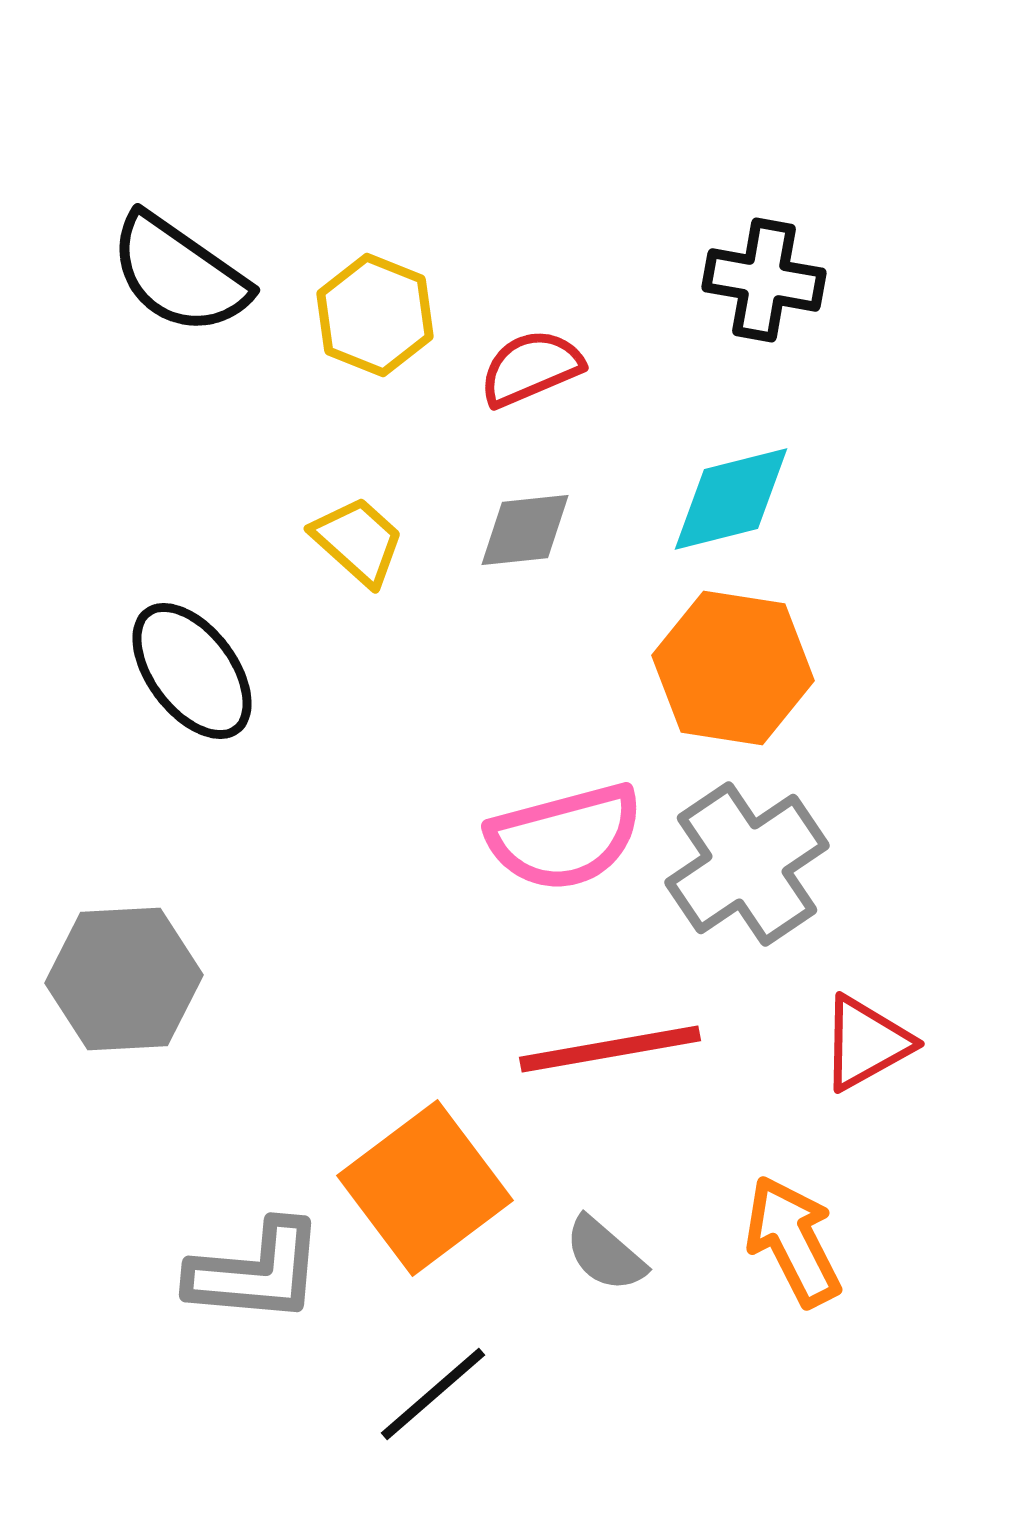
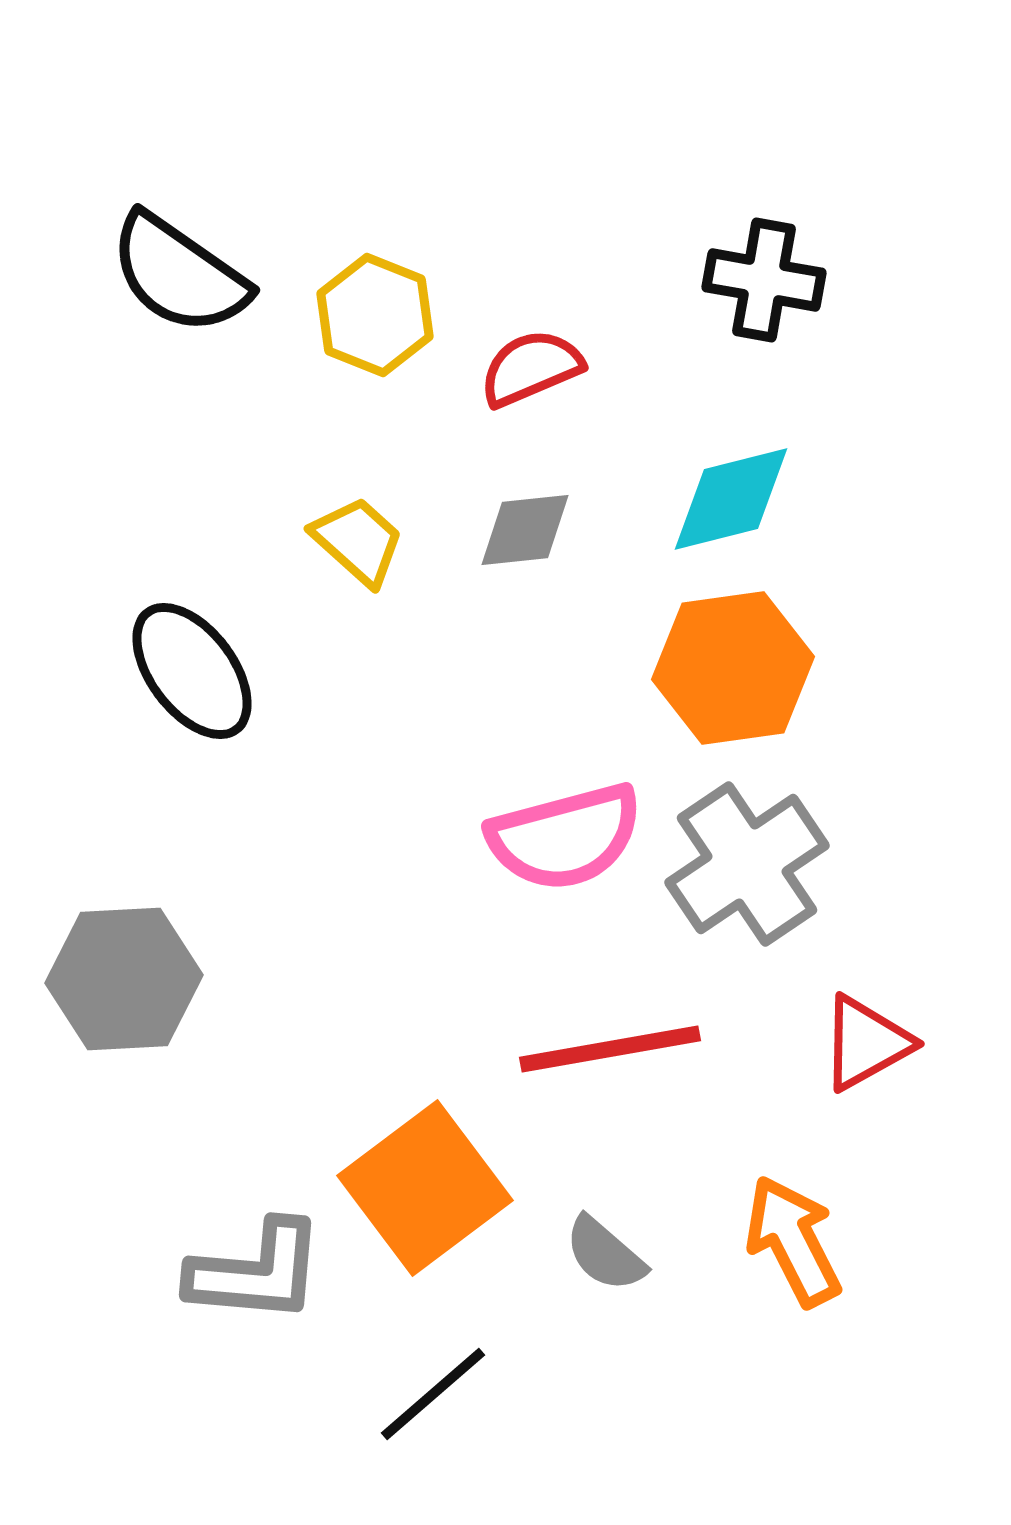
orange hexagon: rotated 17 degrees counterclockwise
